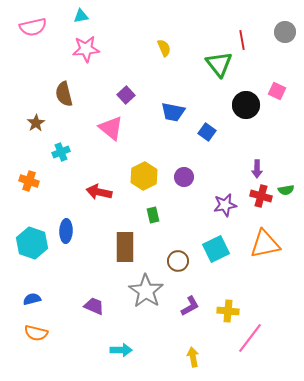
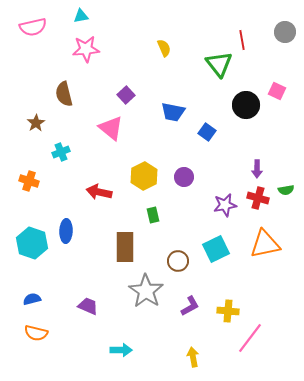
red cross: moved 3 px left, 2 px down
purple trapezoid: moved 6 px left
